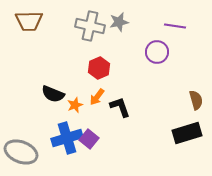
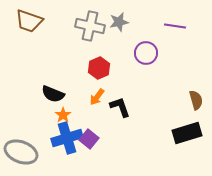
brown trapezoid: rotated 20 degrees clockwise
purple circle: moved 11 px left, 1 px down
orange star: moved 12 px left, 10 px down; rotated 14 degrees counterclockwise
